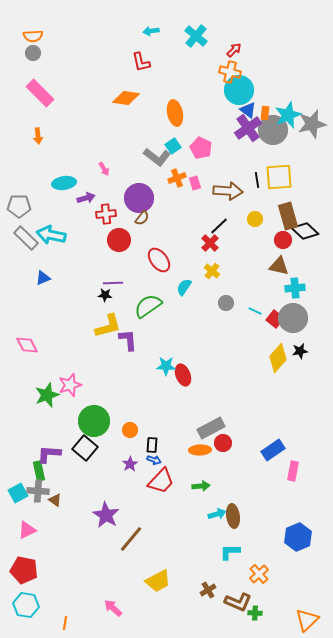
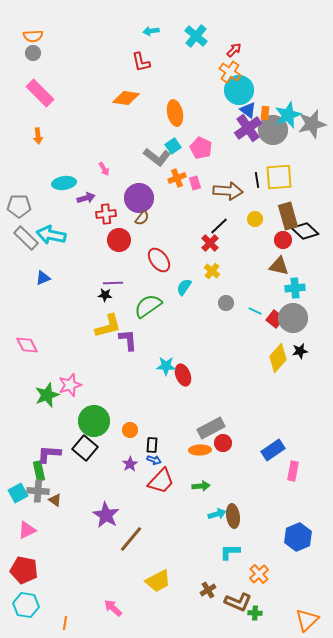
orange cross at (230, 72): rotated 20 degrees clockwise
